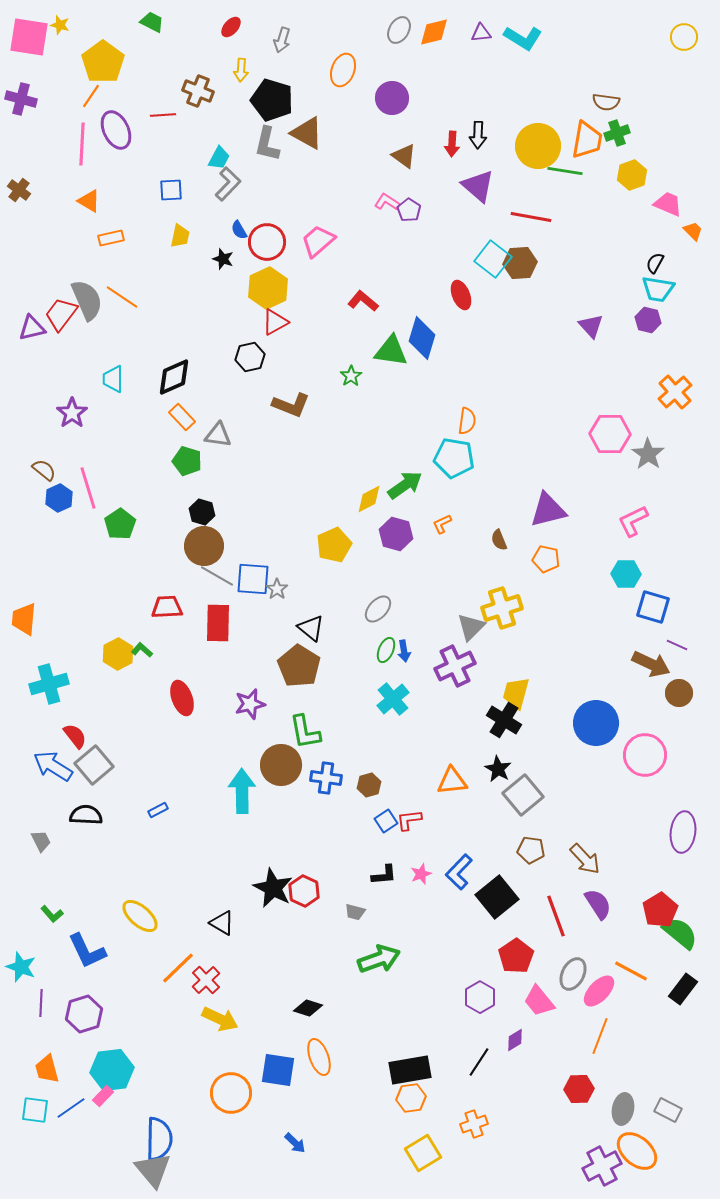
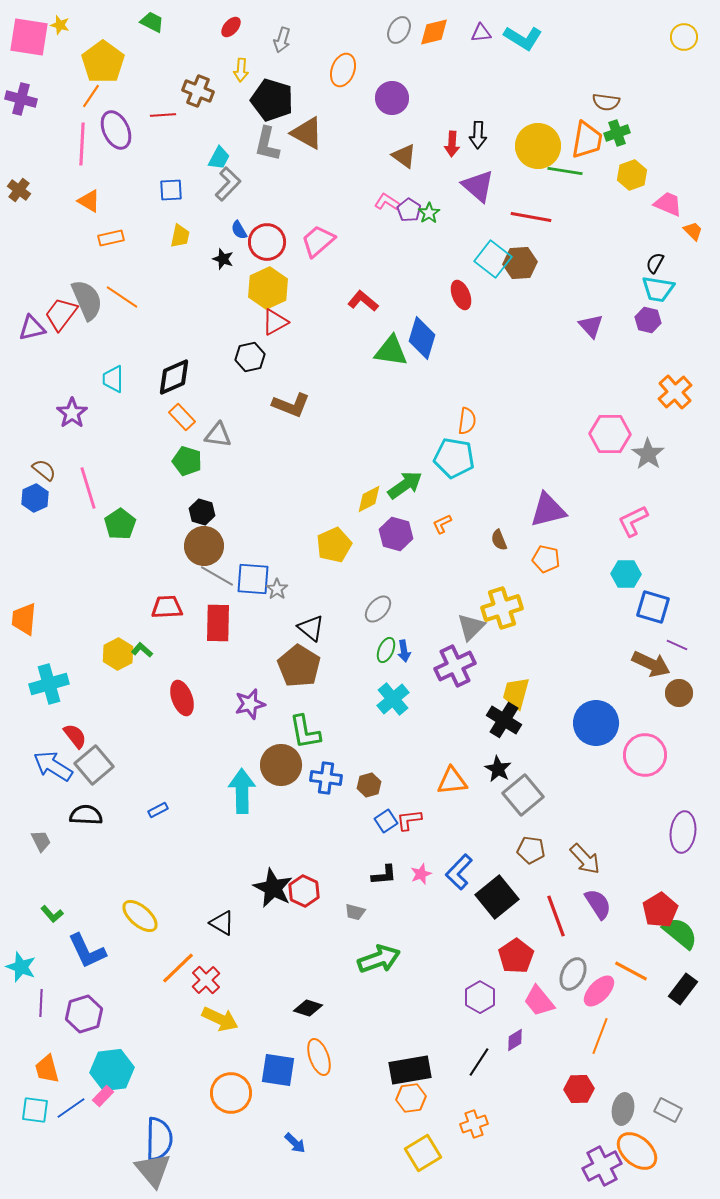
green star at (351, 376): moved 78 px right, 163 px up
blue hexagon at (59, 498): moved 24 px left
